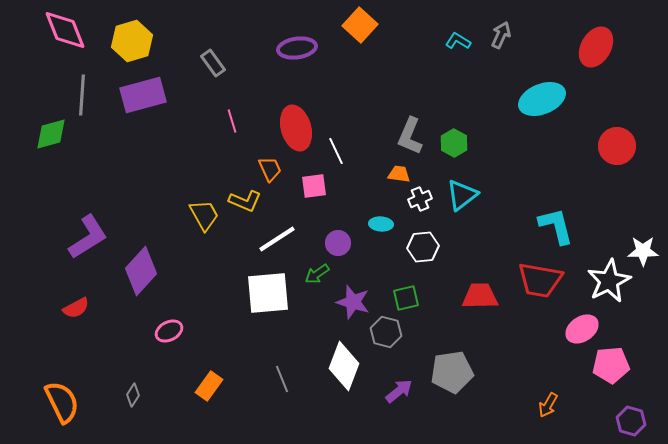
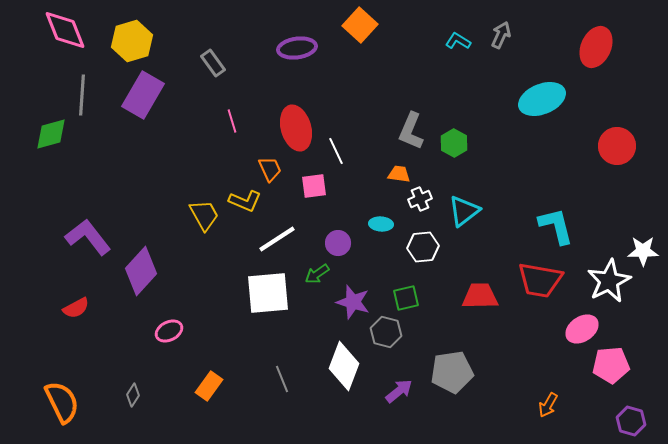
red ellipse at (596, 47): rotated 6 degrees counterclockwise
purple rectangle at (143, 95): rotated 45 degrees counterclockwise
gray L-shape at (410, 136): moved 1 px right, 5 px up
cyan triangle at (462, 195): moved 2 px right, 16 px down
purple L-shape at (88, 237): rotated 96 degrees counterclockwise
